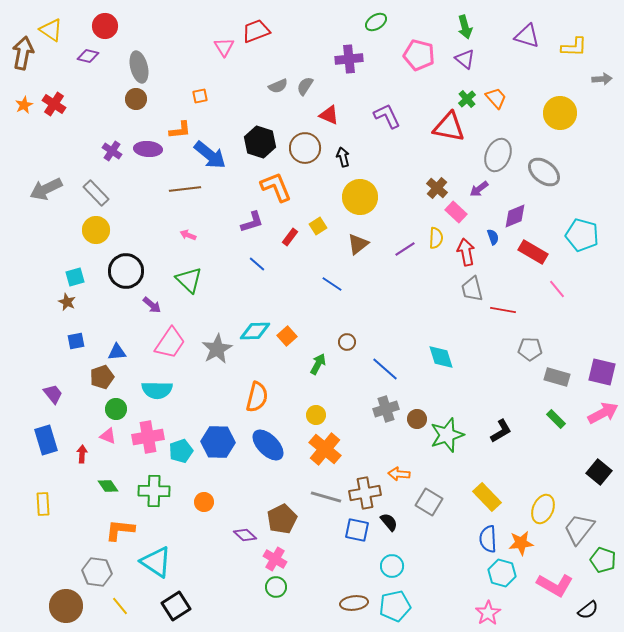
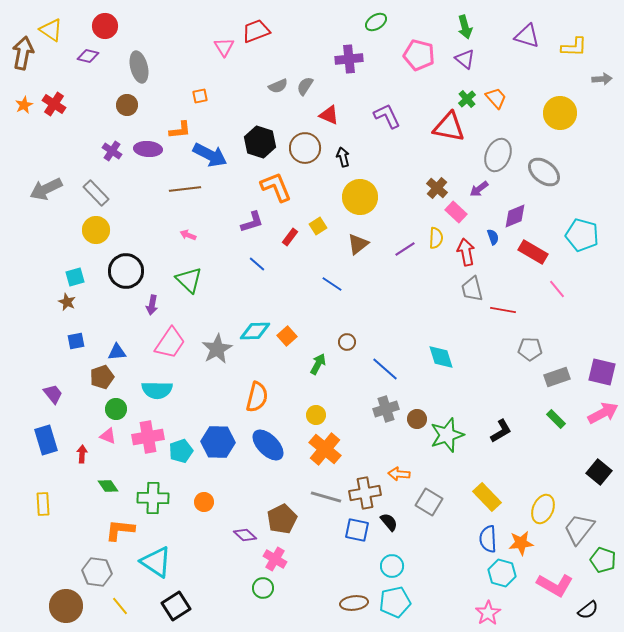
brown circle at (136, 99): moved 9 px left, 6 px down
blue arrow at (210, 155): rotated 12 degrees counterclockwise
purple arrow at (152, 305): rotated 60 degrees clockwise
gray rectangle at (557, 377): rotated 35 degrees counterclockwise
green cross at (154, 491): moved 1 px left, 7 px down
green circle at (276, 587): moved 13 px left, 1 px down
cyan pentagon at (395, 606): moved 4 px up
